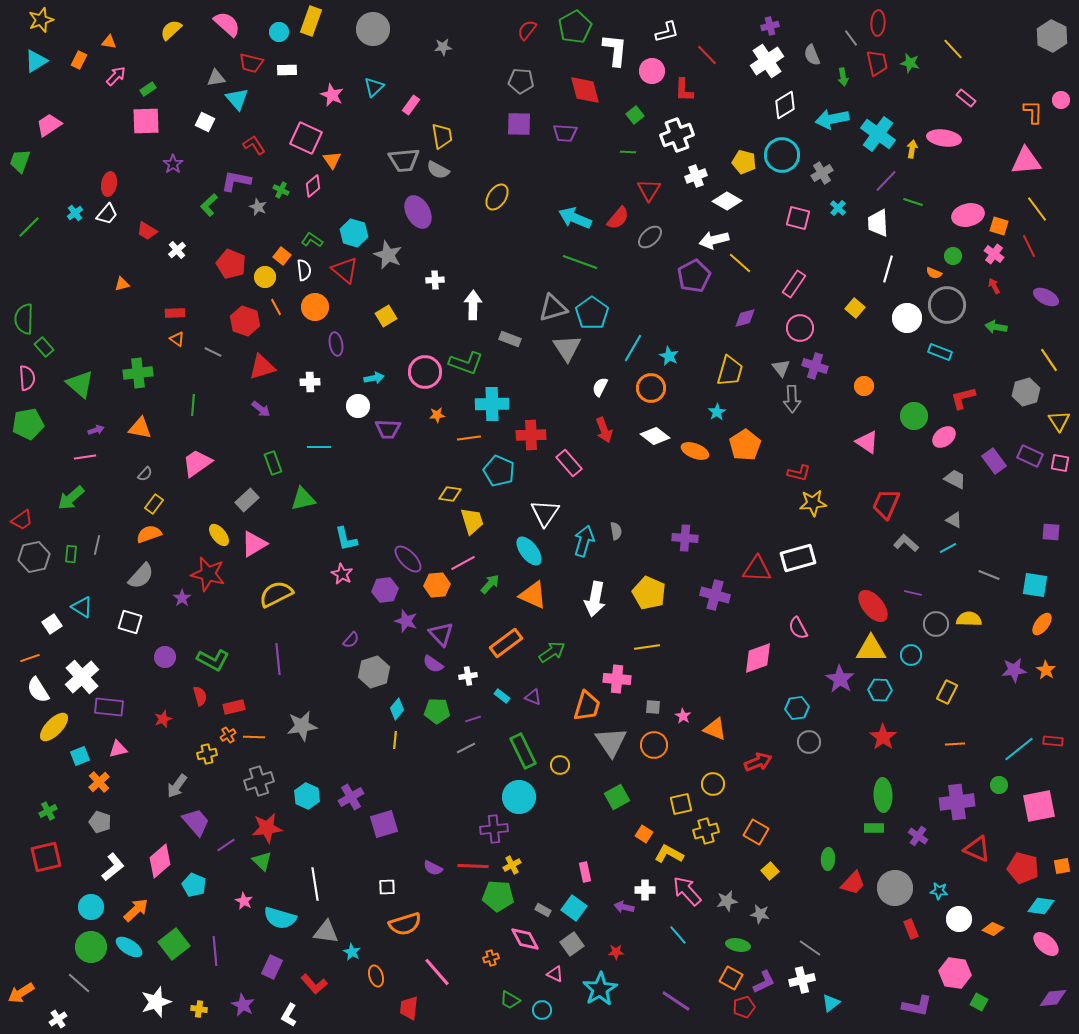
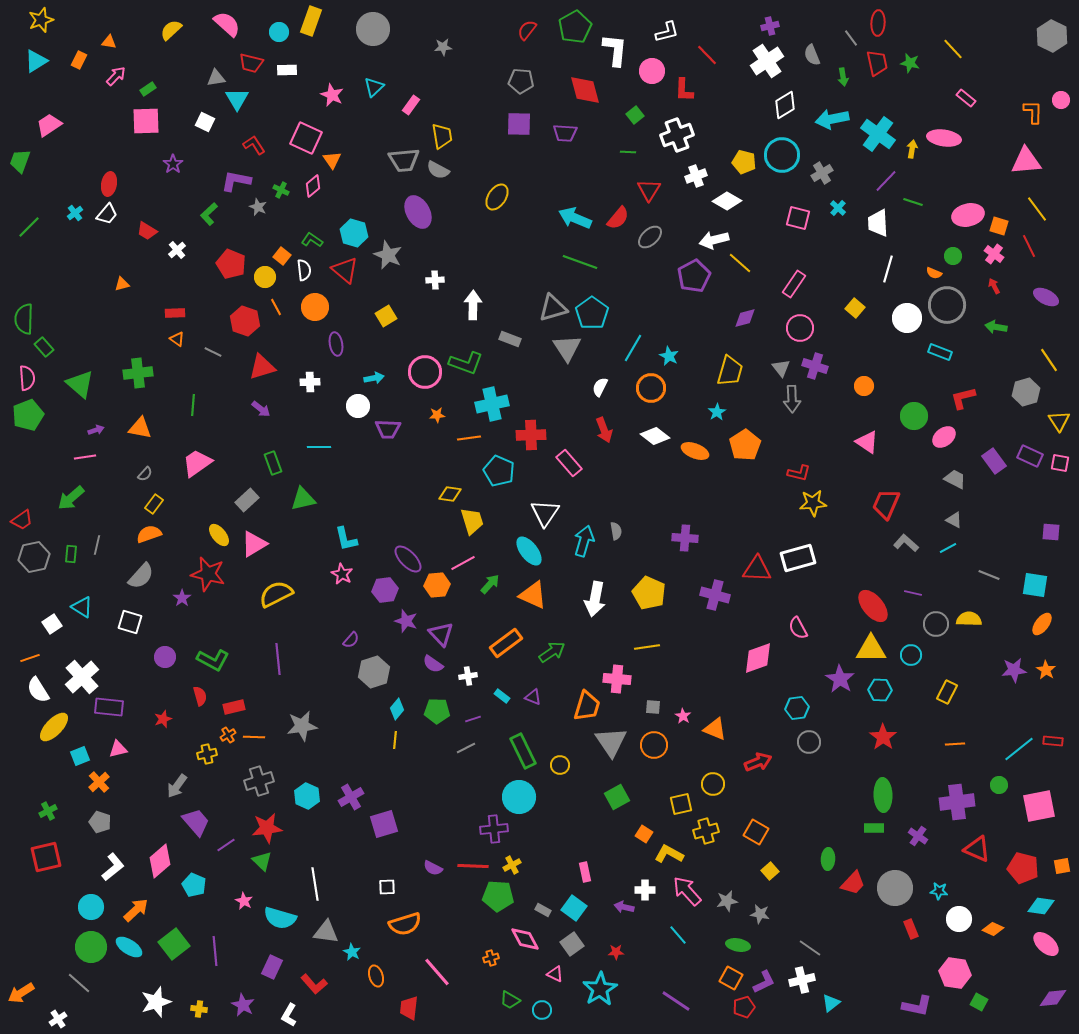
cyan triangle at (237, 99): rotated 10 degrees clockwise
green L-shape at (209, 205): moved 9 px down
cyan cross at (492, 404): rotated 12 degrees counterclockwise
green pentagon at (28, 424): moved 9 px up; rotated 12 degrees counterclockwise
